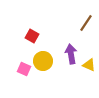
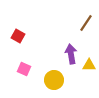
red square: moved 14 px left
yellow circle: moved 11 px right, 19 px down
yellow triangle: rotated 24 degrees counterclockwise
